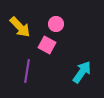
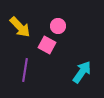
pink circle: moved 2 px right, 2 px down
purple line: moved 2 px left, 1 px up
